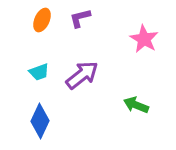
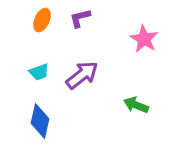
blue diamond: rotated 12 degrees counterclockwise
